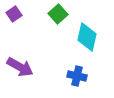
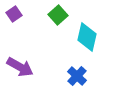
green square: moved 1 px down
blue cross: rotated 30 degrees clockwise
